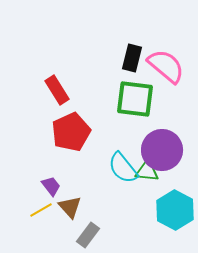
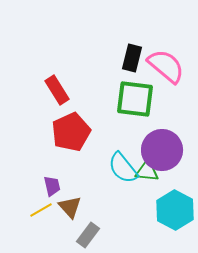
purple trapezoid: moved 1 px right; rotated 25 degrees clockwise
